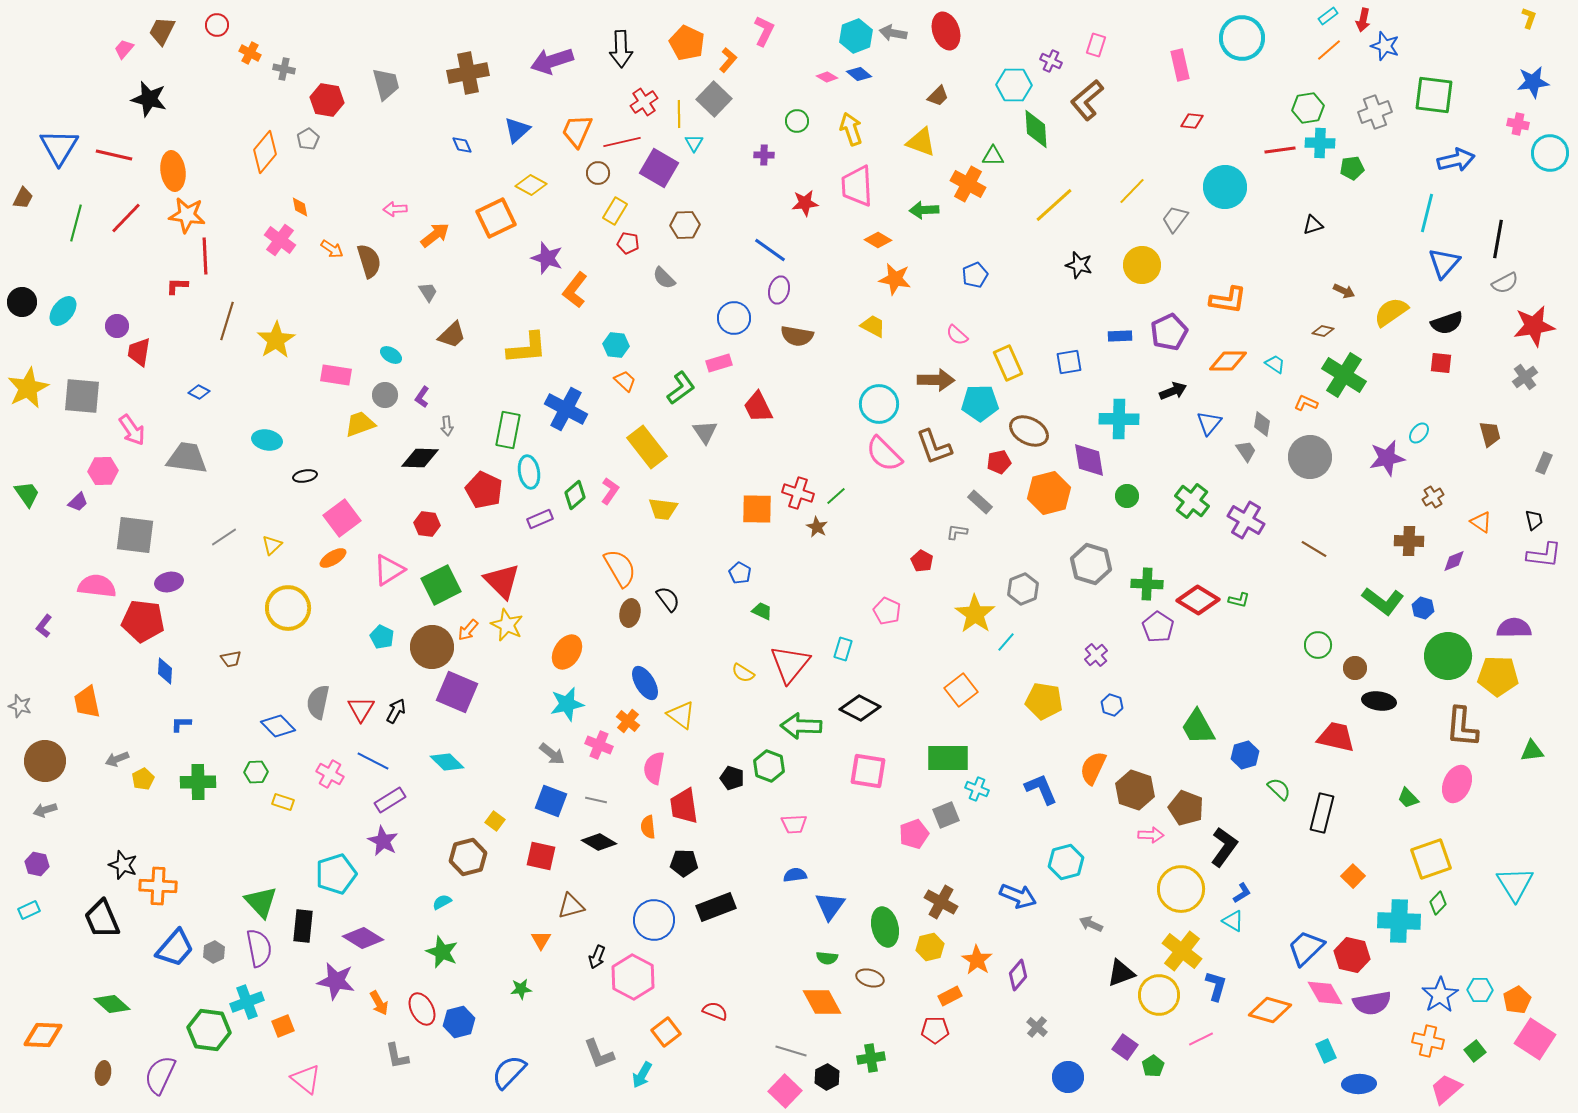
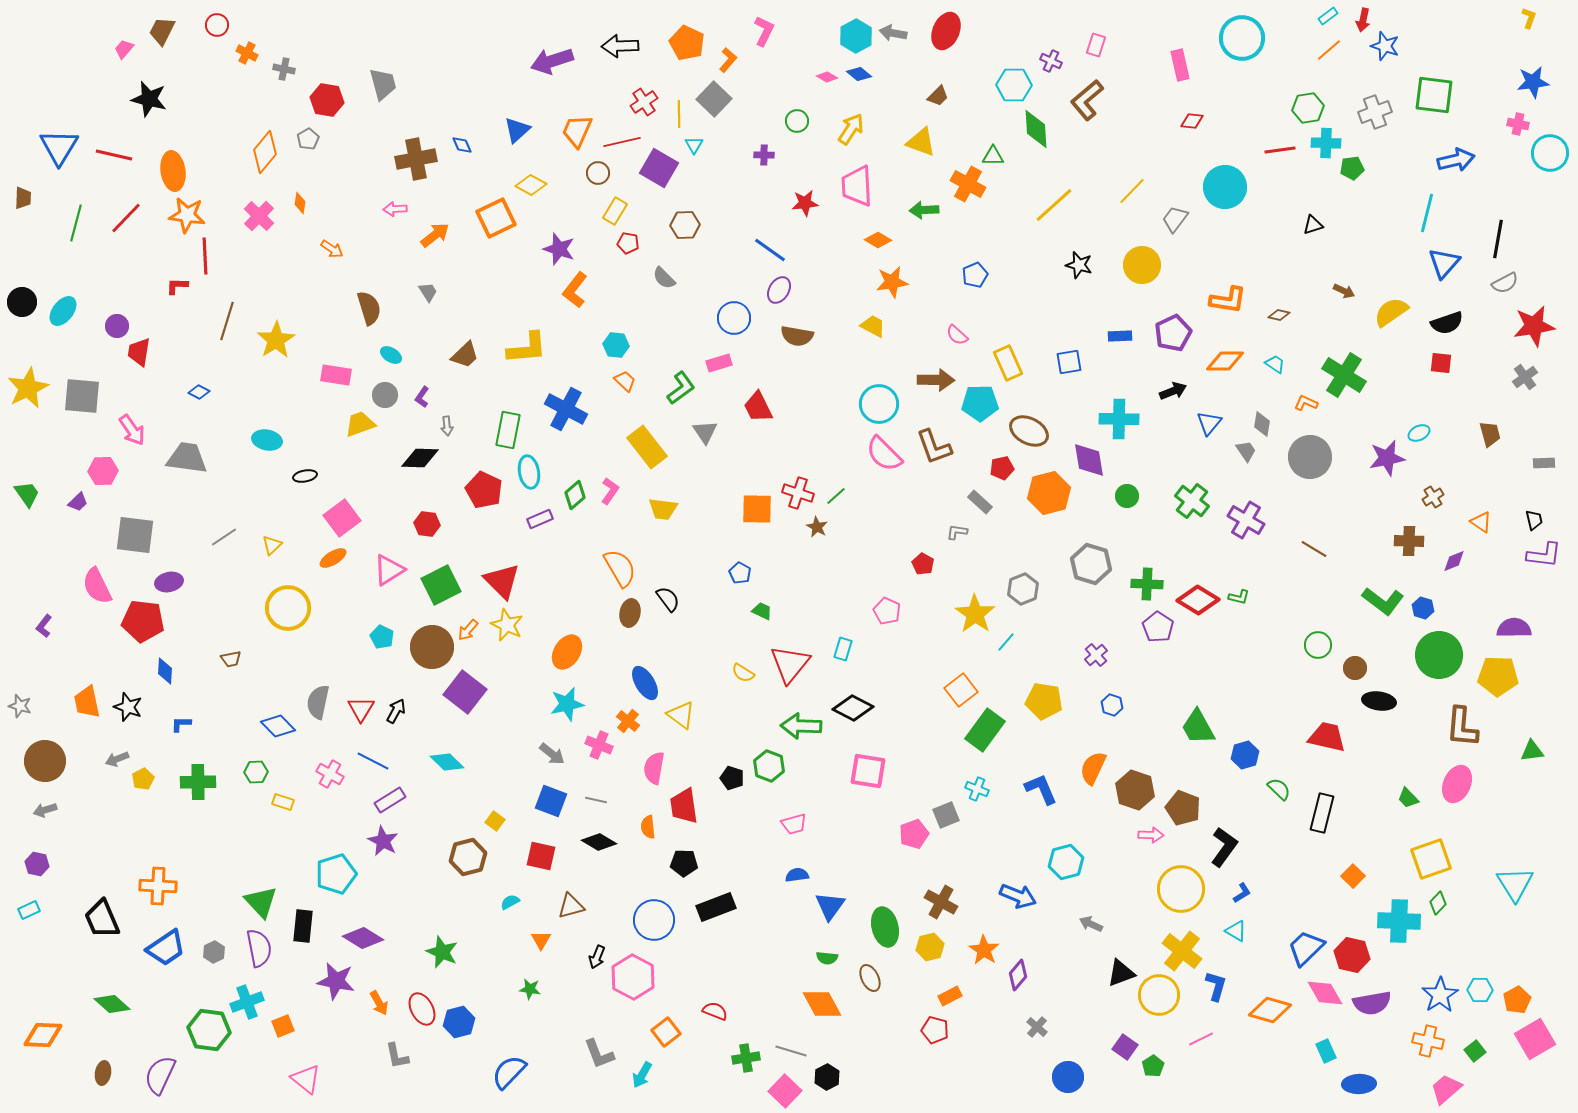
red ellipse at (946, 31): rotated 42 degrees clockwise
cyan hexagon at (856, 36): rotated 8 degrees counterclockwise
black arrow at (621, 49): moved 1 px left, 3 px up; rotated 90 degrees clockwise
orange cross at (250, 53): moved 3 px left
brown cross at (468, 73): moved 52 px left, 86 px down
gray trapezoid at (386, 84): moved 3 px left
yellow arrow at (851, 129): rotated 52 degrees clockwise
cyan triangle at (694, 143): moved 2 px down
cyan cross at (1320, 143): moved 6 px right
brown trapezoid at (23, 198): rotated 25 degrees counterclockwise
orange diamond at (300, 207): moved 4 px up; rotated 20 degrees clockwise
pink cross at (280, 240): moved 21 px left, 24 px up; rotated 8 degrees clockwise
purple star at (547, 258): moved 12 px right, 9 px up
brown semicircle at (369, 261): moved 47 px down
orange star at (895, 279): moved 3 px left, 3 px down; rotated 20 degrees counterclockwise
purple ellipse at (779, 290): rotated 16 degrees clockwise
brown diamond at (1323, 331): moved 44 px left, 16 px up
purple pentagon at (1169, 332): moved 4 px right, 1 px down
brown trapezoid at (452, 335): moved 13 px right, 20 px down
orange diamond at (1228, 361): moved 3 px left
cyan ellipse at (1419, 433): rotated 25 degrees clockwise
red pentagon at (999, 462): moved 3 px right, 6 px down
gray rectangle at (1544, 463): rotated 65 degrees clockwise
red pentagon at (922, 561): moved 1 px right, 3 px down
pink semicircle at (97, 586): rotated 123 degrees counterclockwise
green L-shape at (1239, 600): moved 3 px up
green circle at (1448, 656): moved 9 px left, 1 px up
purple square at (457, 692): moved 8 px right; rotated 15 degrees clockwise
black diamond at (860, 708): moved 7 px left
red trapezoid at (1336, 737): moved 9 px left
green rectangle at (948, 758): moved 37 px right, 28 px up; rotated 54 degrees counterclockwise
brown pentagon at (1186, 808): moved 3 px left
pink trapezoid at (794, 824): rotated 12 degrees counterclockwise
black star at (123, 865): moved 5 px right, 158 px up
blue semicircle at (795, 875): moved 2 px right
cyan semicircle at (442, 902): moved 68 px right
cyan triangle at (1233, 921): moved 3 px right, 10 px down
blue trapezoid at (175, 948): moved 9 px left; rotated 15 degrees clockwise
orange star at (977, 960): moved 7 px right, 10 px up
brown ellipse at (870, 978): rotated 48 degrees clockwise
green star at (521, 989): moved 9 px right; rotated 15 degrees clockwise
orange diamond at (822, 1002): moved 2 px down
red pentagon at (935, 1030): rotated 16 degrees clockwise
pink square at (1535, 1039): rotated 27 degrees clockwise
green cross at (871, 1058): moved 125 px left
